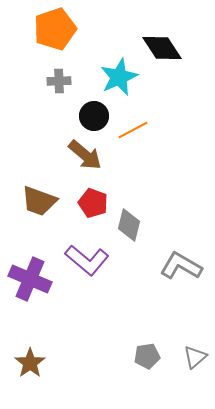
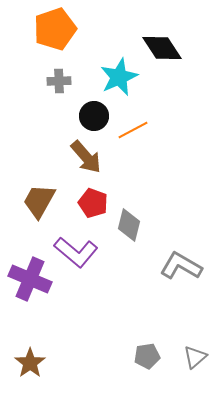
brown arrow: moved 1 px right, 2 px down; rotated 9 degrees clockwise
brown trapezoid: rotated 99 degrees clockwise
purple L-shape: moved 11 px left, 8 px up
